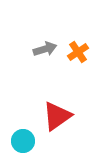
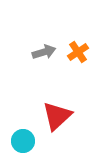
gray arrow: moved 1 px left, 3 px down
red triangle: rotated 8 degrees counterclockwise
